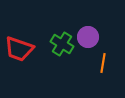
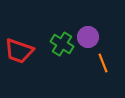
red trapezoid: moved 2 px down
orange line: rotated 30 degrees counterclockwise
